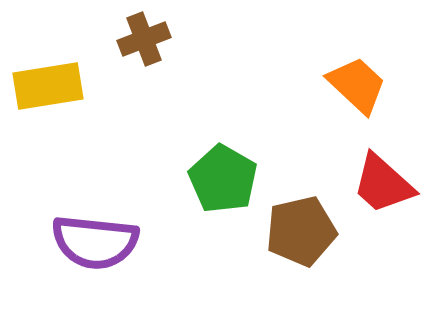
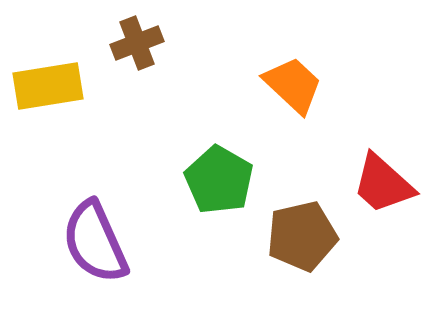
brown cross: moved 7 px left, 4 px down
orange trapezoid: moved 64 px left
green pentagon: moved 4 px left, 1 px down
brown pentagon: moved 1 px right, 5 px down
purple semicircle: rotated 60 degrees clockwise
